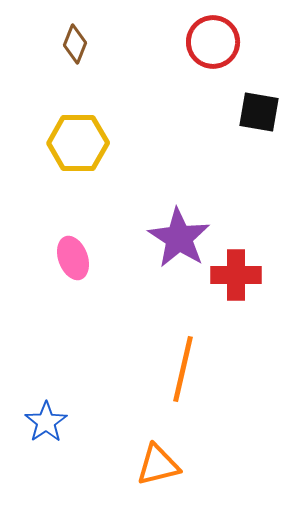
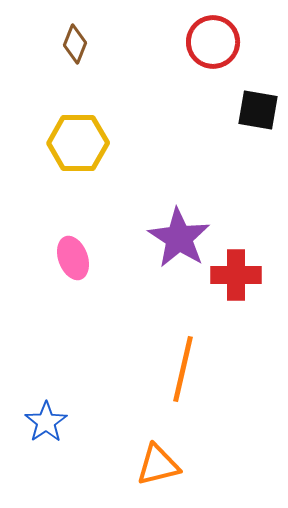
black square: moved 1 px left, 2 px up
